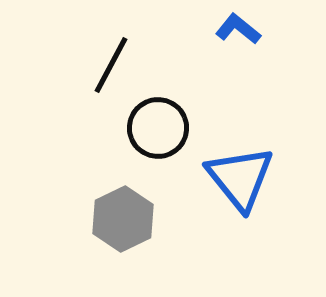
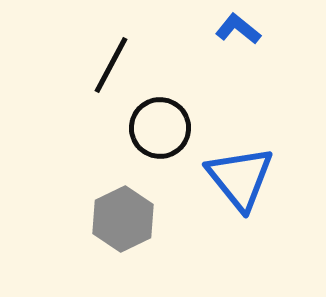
black circle: moved 2 px right
